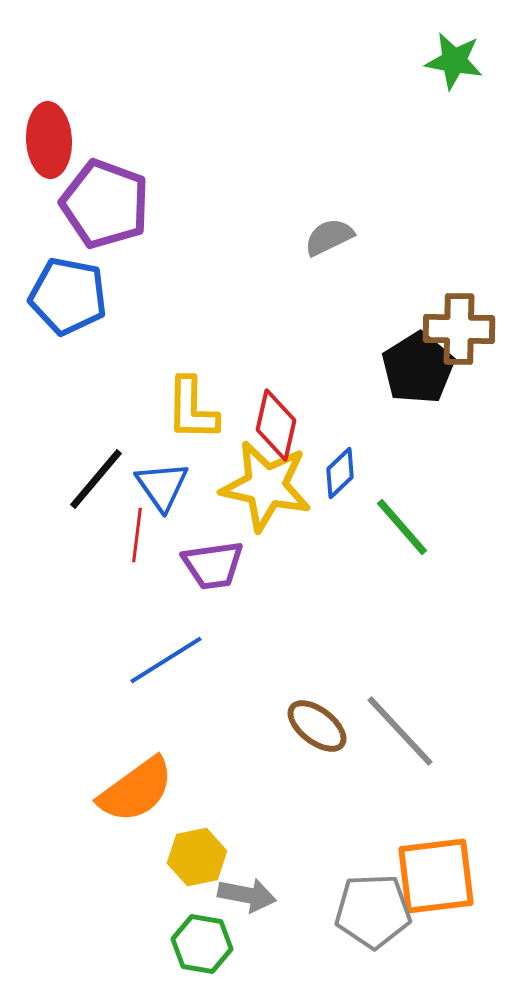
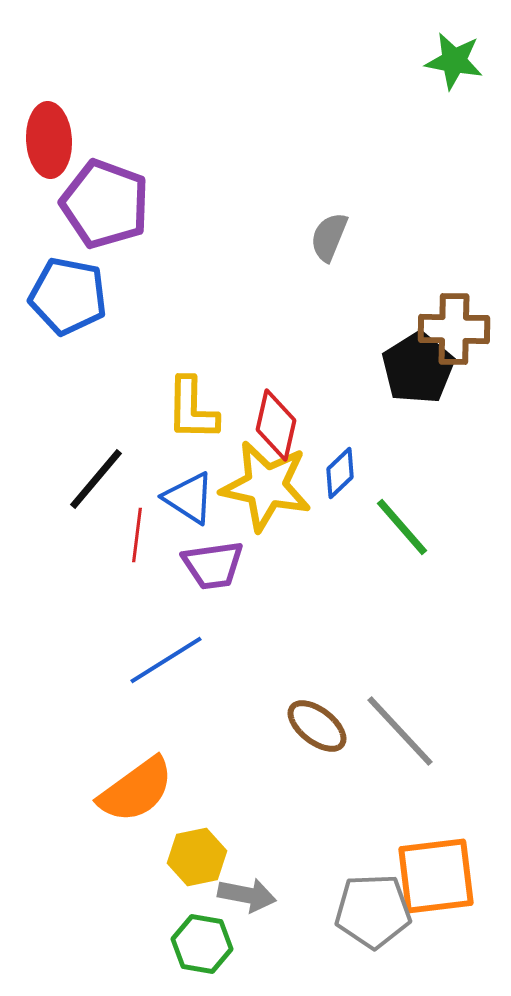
gray semicircle: rotated 42 degrees counterclockwise
brown cross: moved 5 px left
blue triangle: moved 27 px right, 12 px down; rotated 22 degrees counterclockwise
